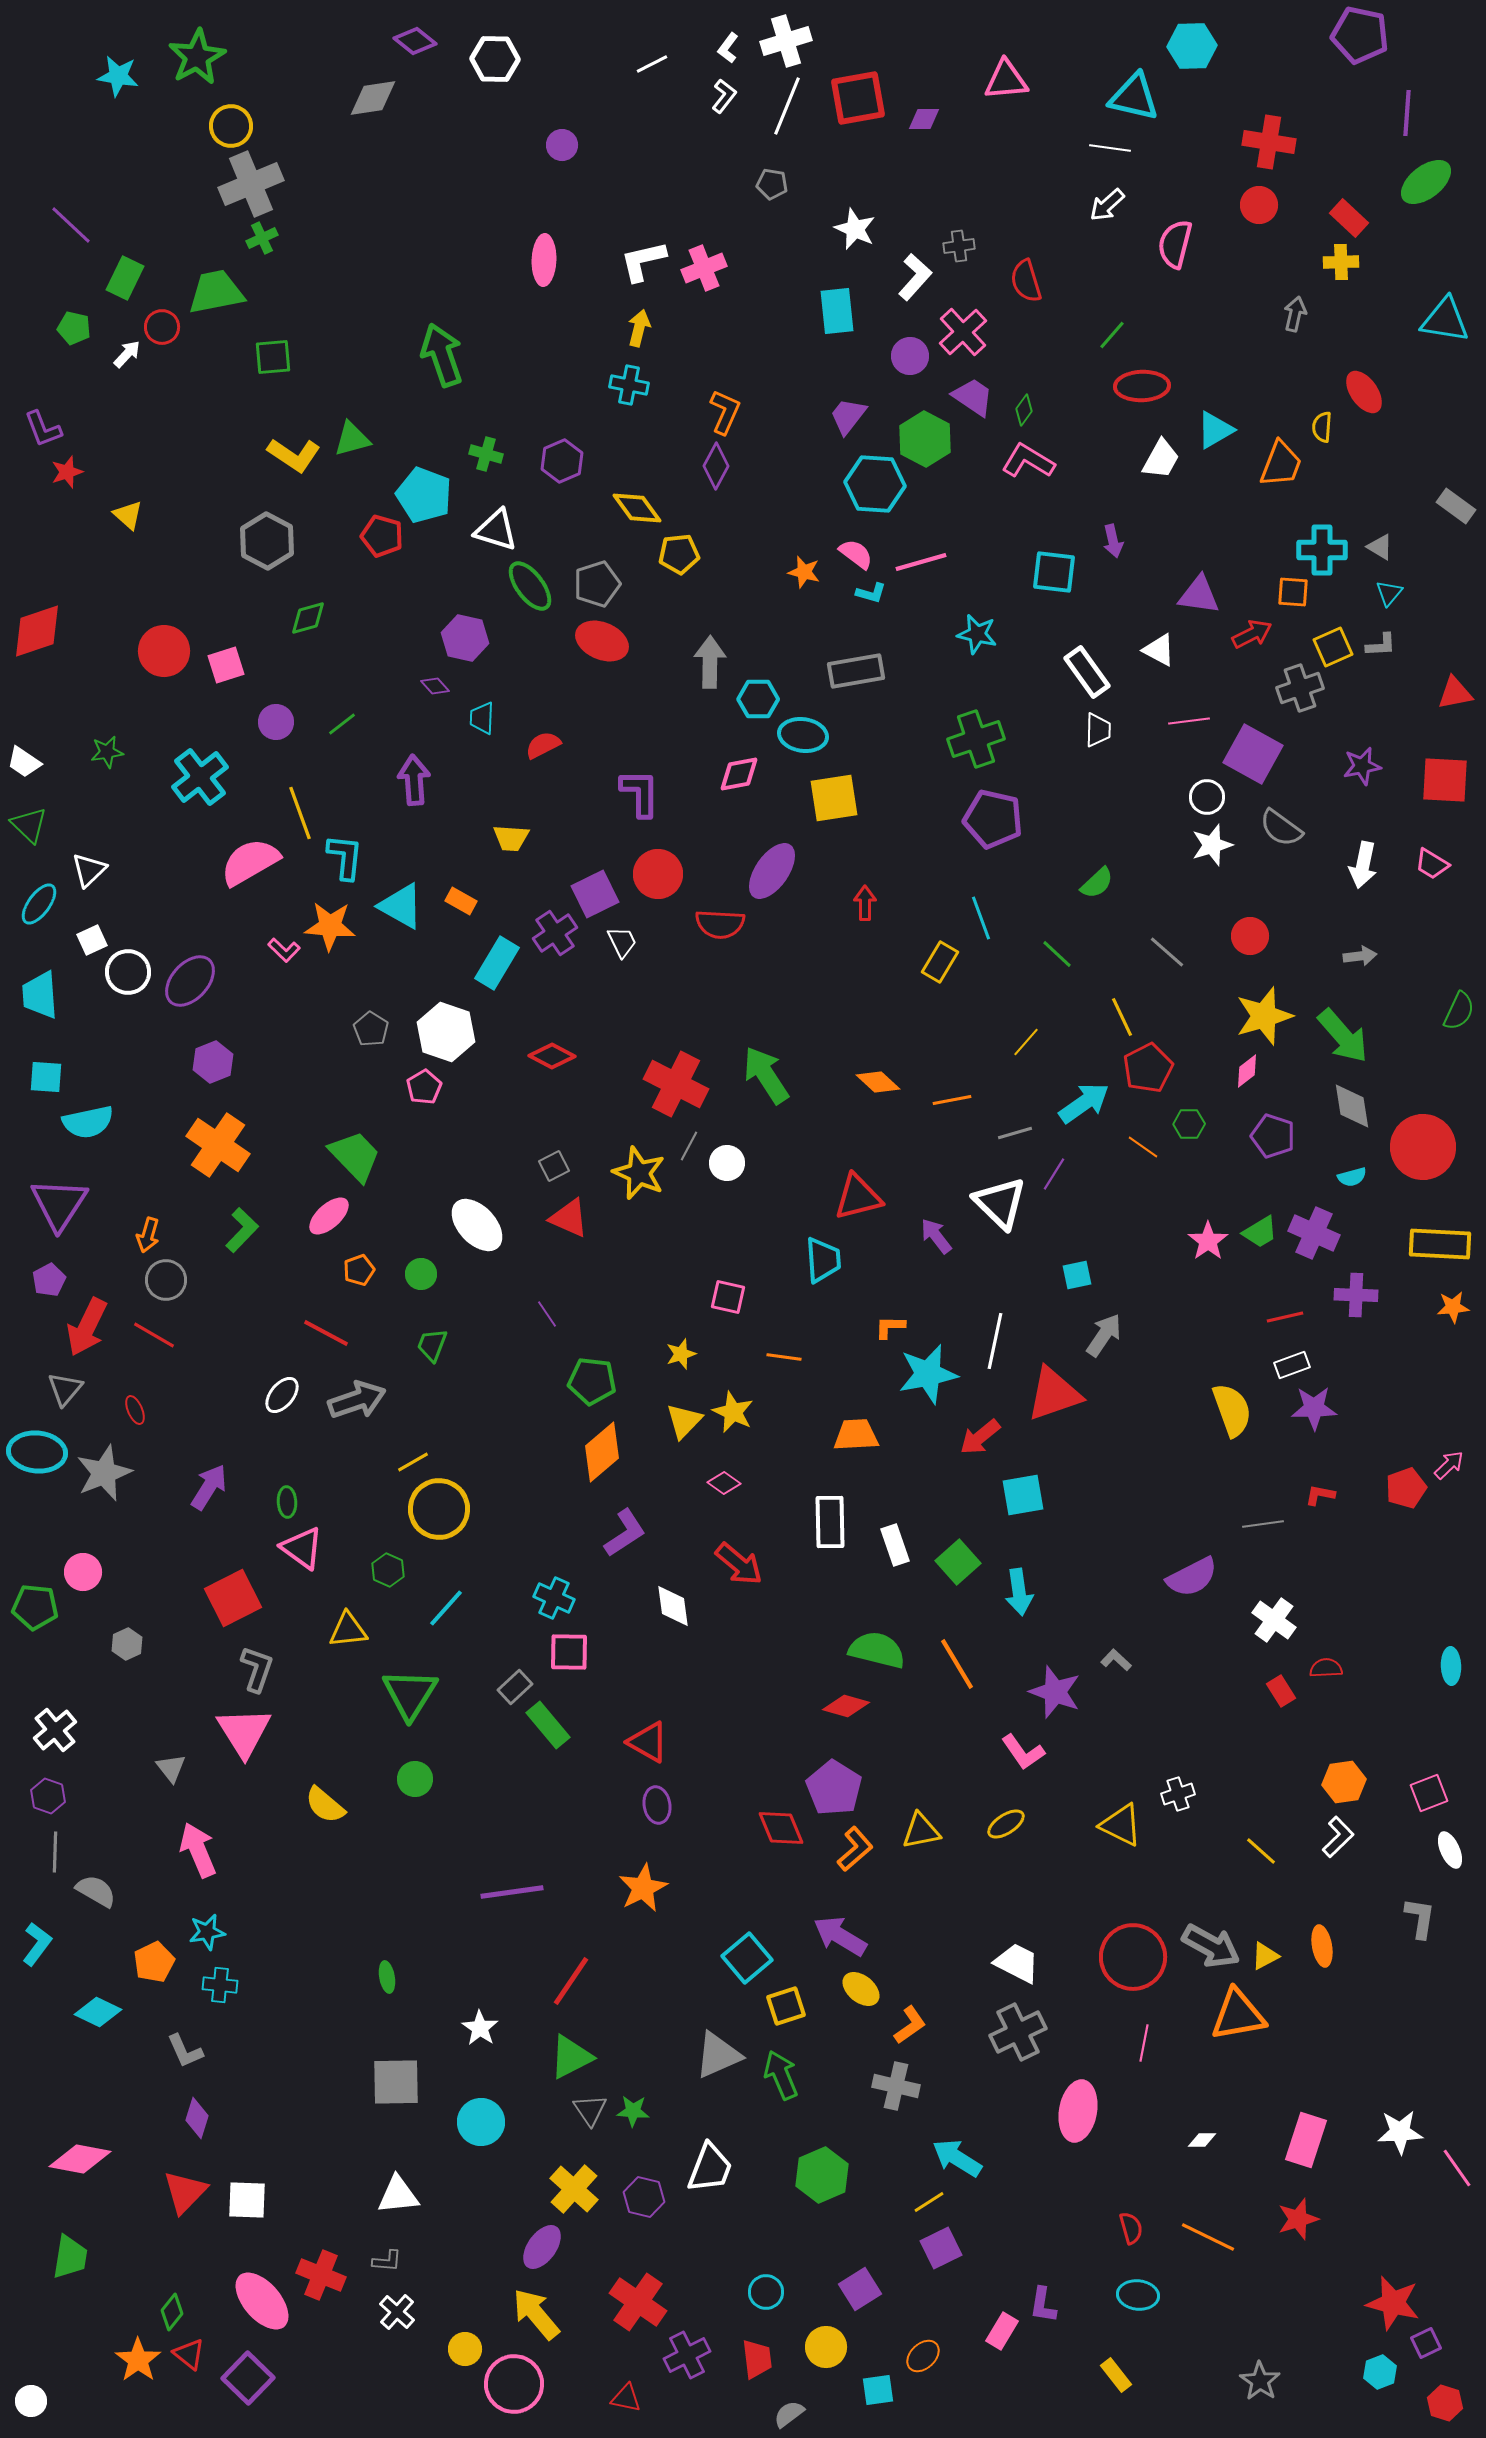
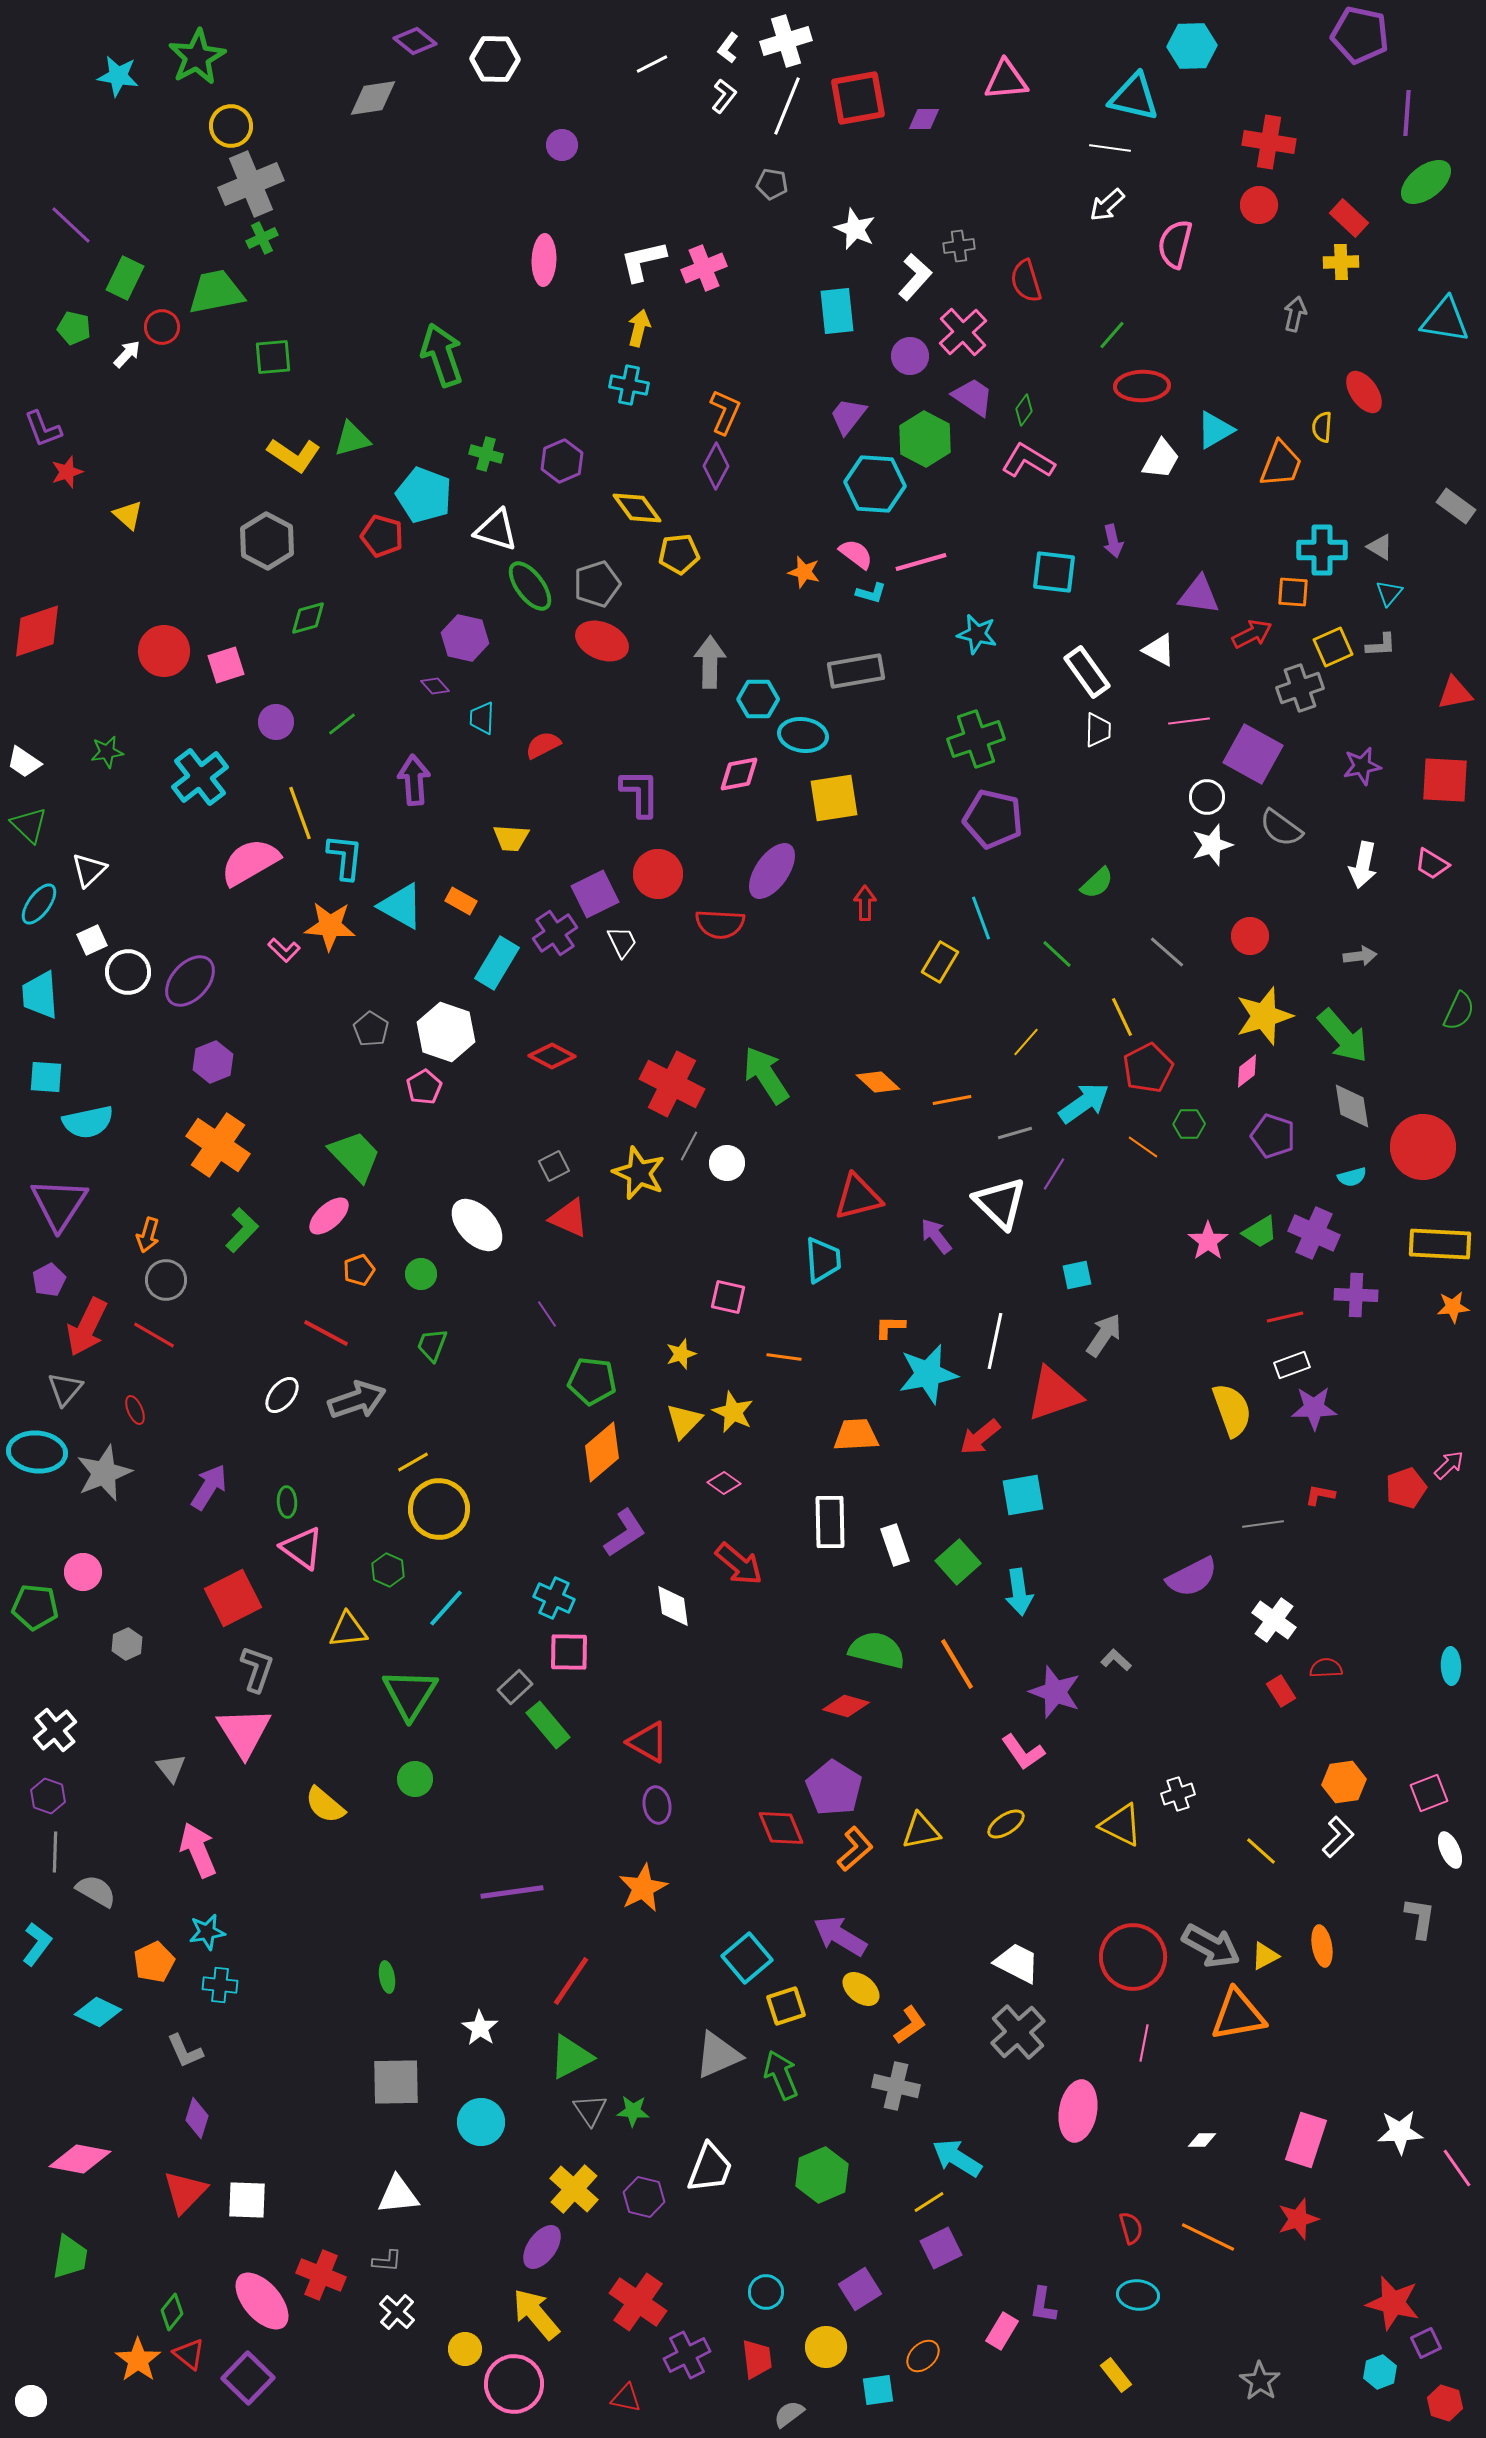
red cross at (676, 1084): moved 4 px left
gray cross at (1018, 2032): rotated 16 degrees counterclockwise
